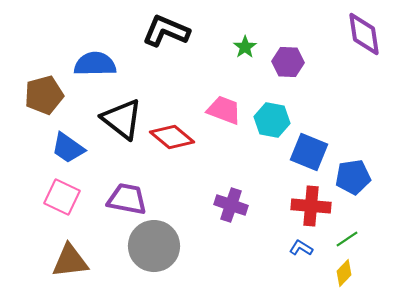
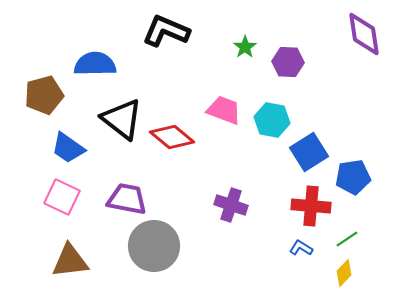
blue square: rotated 36 degrees clockwise
